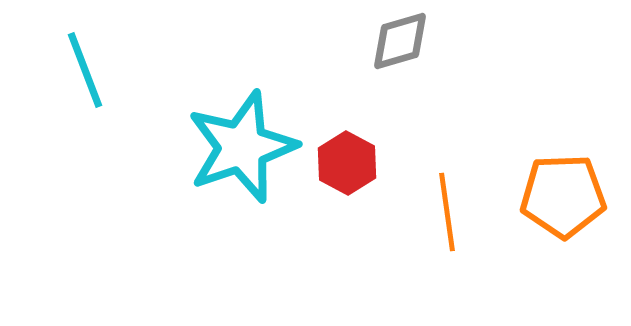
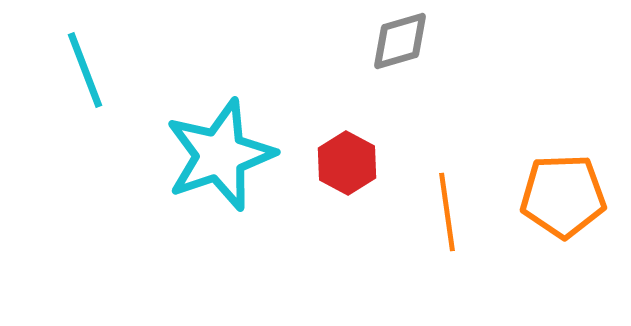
cyan star: moved 22 px left, 8 px down
